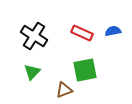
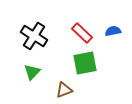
red rectangle: rotated 20 degrees clockwise
green square: moved 7 px up
